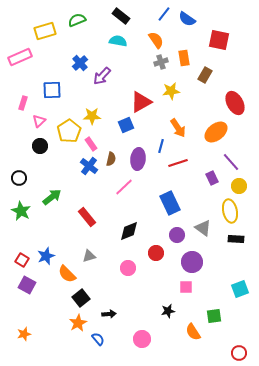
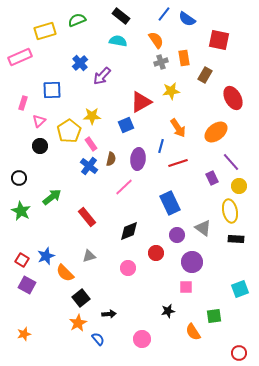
red ellipse at (235, 103): moved 2 px left, 5 px up
orange semicircle at (67, 274): moved 2 px left, 1 px up
